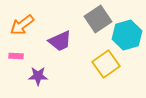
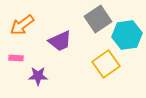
cyan hexagon: rotated 8 degrees clockwise
pink rectangle: moved 2 px down
